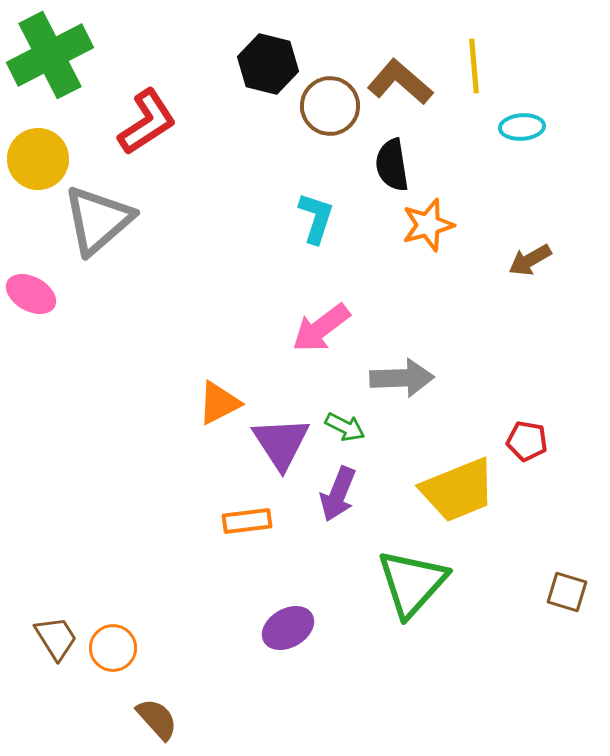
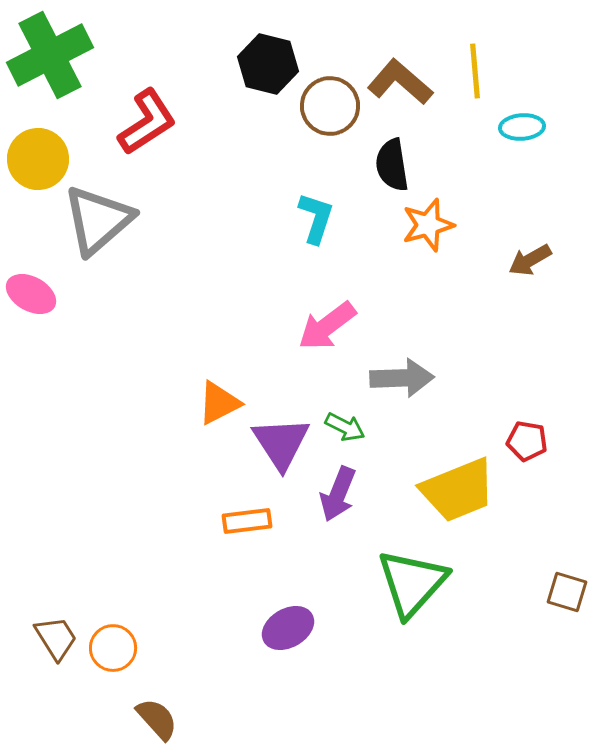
yellow line: moved 1 px right, 5 px down
pink arrow: moved 6 px right, 2 px up
